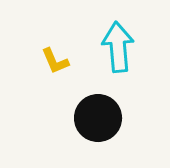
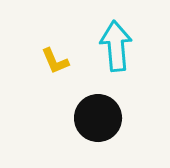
cyan arrow: moved 2 px left, 1 px up
